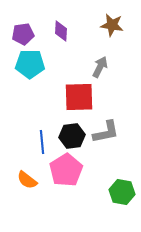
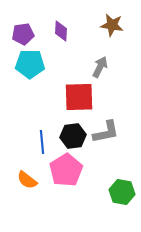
black hexagon: moved 1 px right
